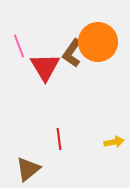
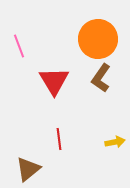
orange circle: moved 3 px up
brown L-shape: moved 29 px right, 25 px down
red triangle: moved 9 px right, 14 px down
yellow arrow: moved 1 px right
